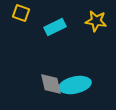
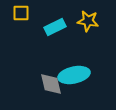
yellow square: rotated 18 degrees counterclockwise
yellow star: moved 8 px left
cyan ellipse: moved 1 px left, 10 px up
